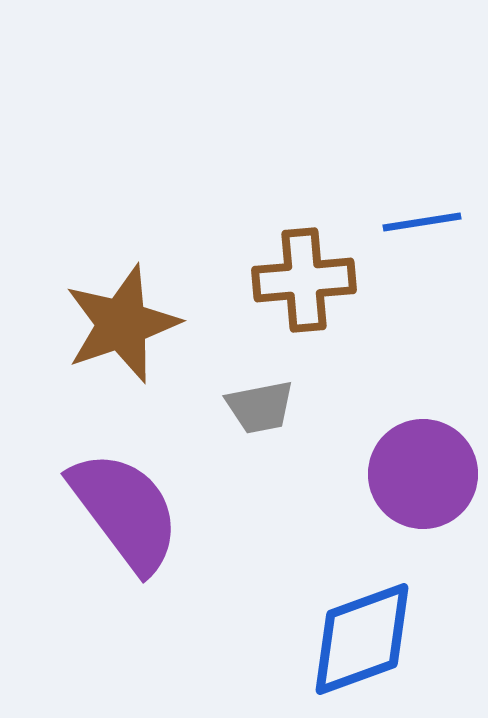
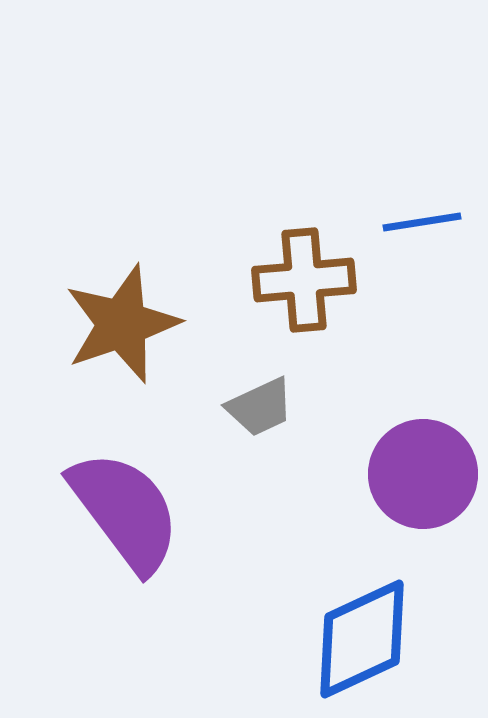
gray trapezoid: rotated 14 degrees counterclockwise
blue diamond: rotated 5 degrees counterclockwise
